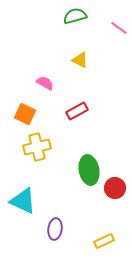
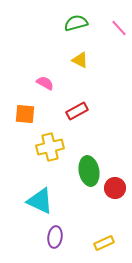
green semicircle: moved 1 px right, 7 px down
pink line: rotated 12 degrees clockwise
orange square: rotated 20 degrees counterclockwise
yellow cross: moved 13 px right
green ellipse: moved 1 px down
cyan triangle: moved 17 px right
purple ellipse: moved 8 px down
yellow rectangle: moved 2 px down
